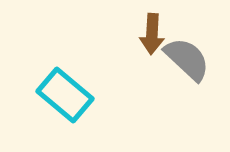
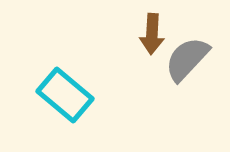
gray semicircle: rotated 90 degrees counterclockwise
